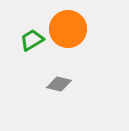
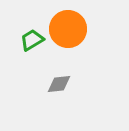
gray diamond: rotated 20 degrees counterclockwise
